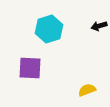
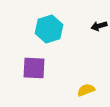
purple square: moved 4 px right
yellow semicircle: moved 1 px left
